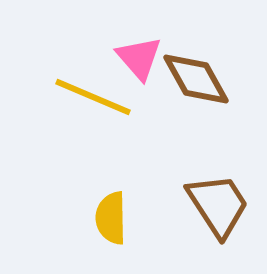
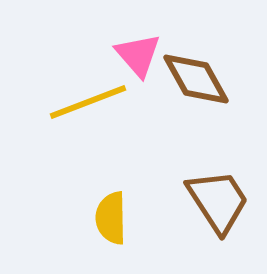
pink triangle: moved 1 px left, 3 px up
yellow line: moved 5 px left, 5 px down; rotated 44 degrees counterclockwise
brown trapezoid: moved 4 px up
